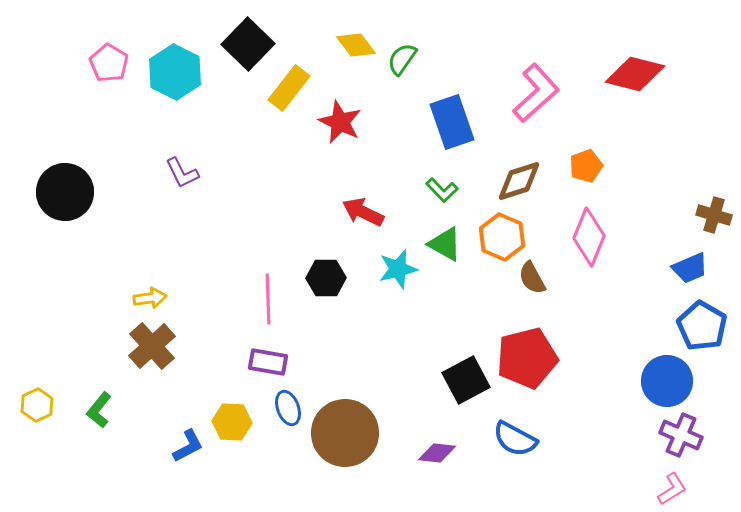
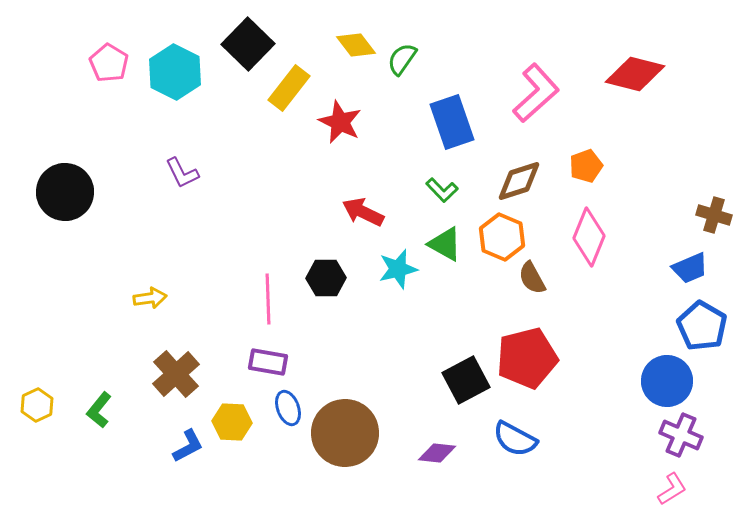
brown cross at (152, 346): moved 24 px right, 28 px down
